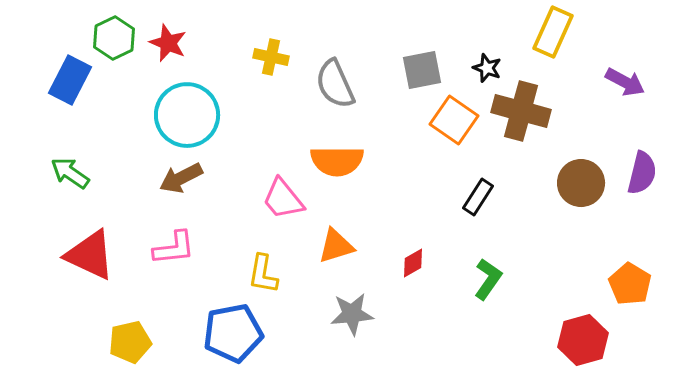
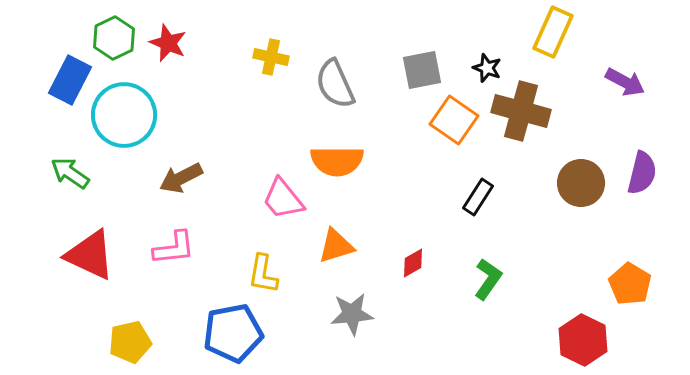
cyan circle: moved 63 px left
red hexagon: rotated 18 degrees counterclockwise
